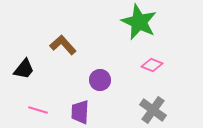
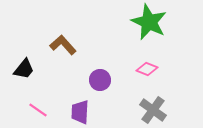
green star: moved 10 px right
pink diamond: moved 5 px left, 4 px down
pink line: rotated 18 degrees clockwise
